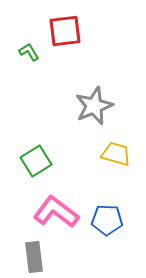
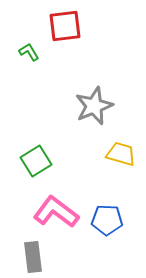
red square: moved 5 px up
yellow trapezoid: moved 5 px right
gray rectangle: moved 1 px left
